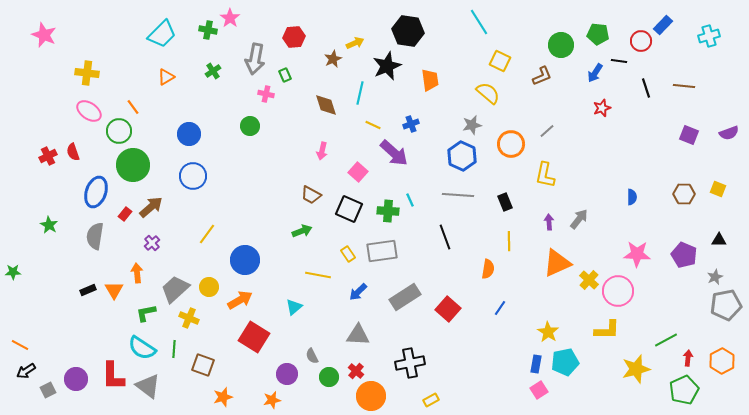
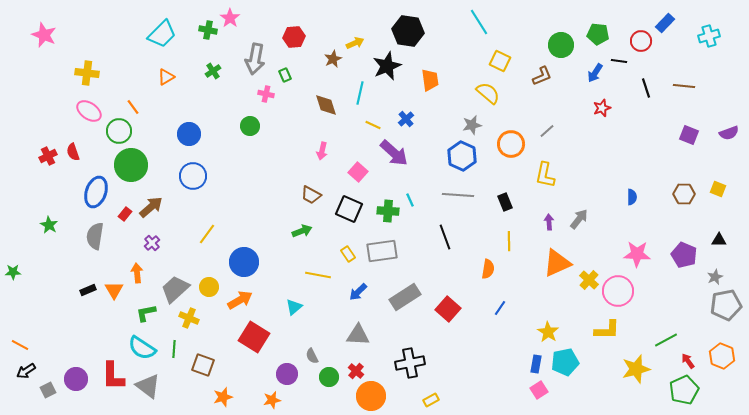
blue rectangle at (663, 25): moved 2 px right, 2 px up
blue cross at (411, 124): moved 5 px left, 5 px up; rotated 21 degrees counterclockwise
green circle at (133, 165): moved 2 px left
blue circle at (245, 260): moved 1 px left, 2 px down
red arrow at (688, 358): moved 3 px down; rotated 42 degrees counterclockwise
orange hexagon at (722, 361): moved 5 px up; rotated 10 degrees counterclockwise
